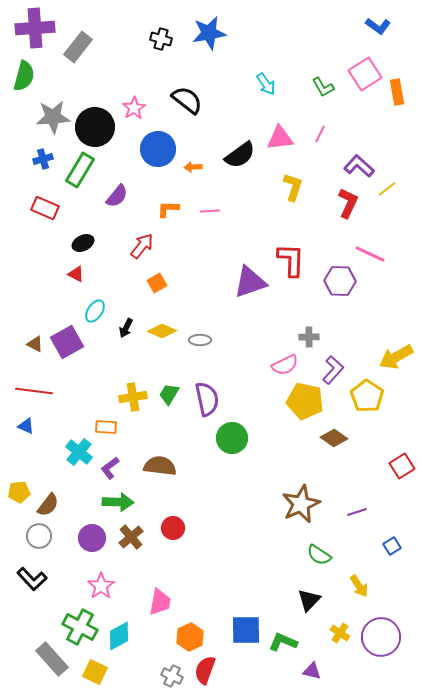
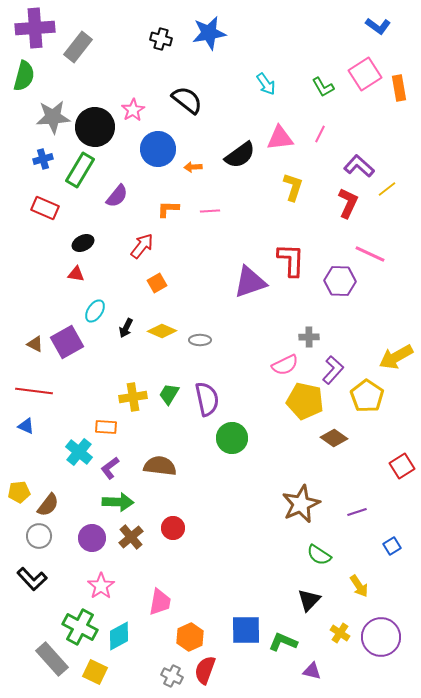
orange rectangle at (397, 92): moved 2 px right, 4 px up
pink star at (134, 108): moved 1 px left, 2 px down
red triangle at (76, 274): rotated 18 degrees counterclockwise
